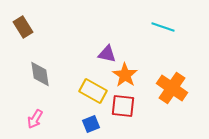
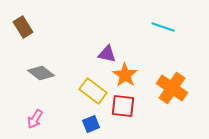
gray diamond: moved 1 px right, 1 px up; rotated 44 degrees counterclockwise
yellow rectangle: rotated 8 degrees clockwise
